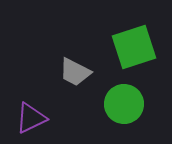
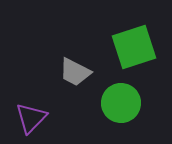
green circle: moved 3 px left, 1 px up
purple triangle: rotated 20 degrees counterclockwise
